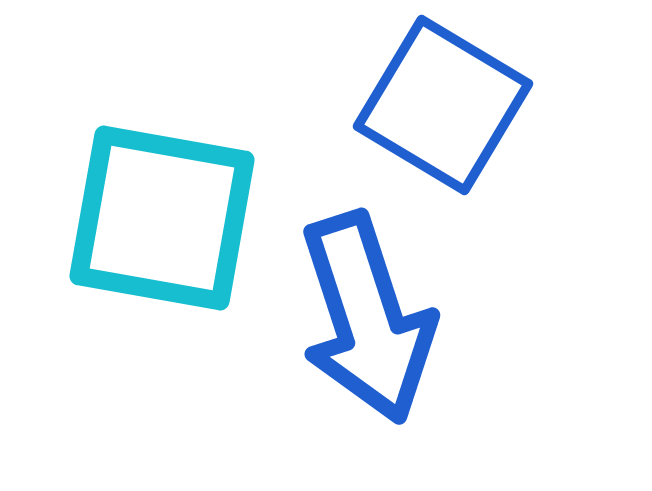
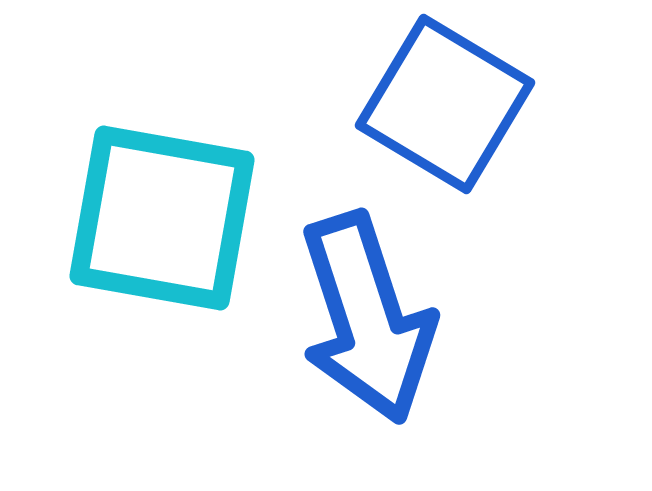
blue square: moved 2 px right, 1 px up
